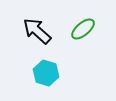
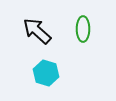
green ellipse: rotated 50 degrees counterclockwise
